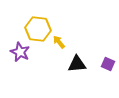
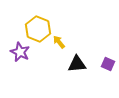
yellow hexagon: rotated 15 degrees clockwise
